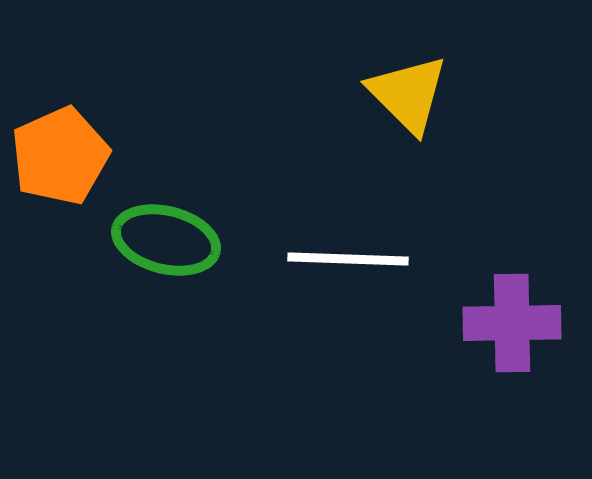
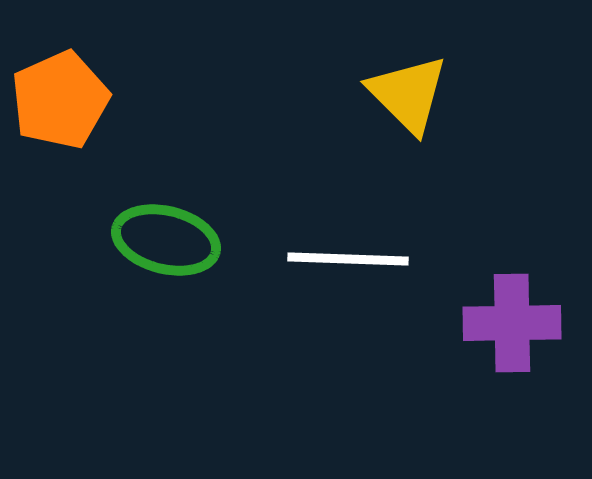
orange pentagon: moved 56 px up
